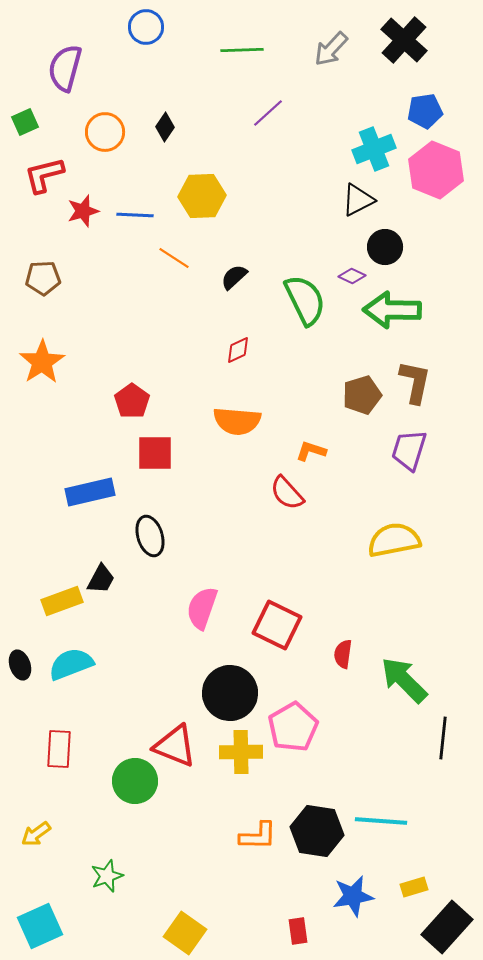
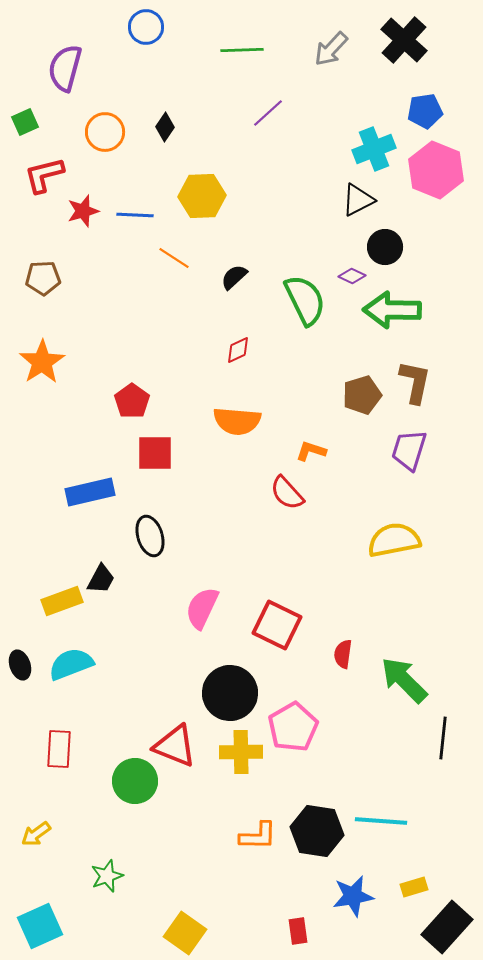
pink semicircle at (202, 608): rotated 6 degrees clockwise
